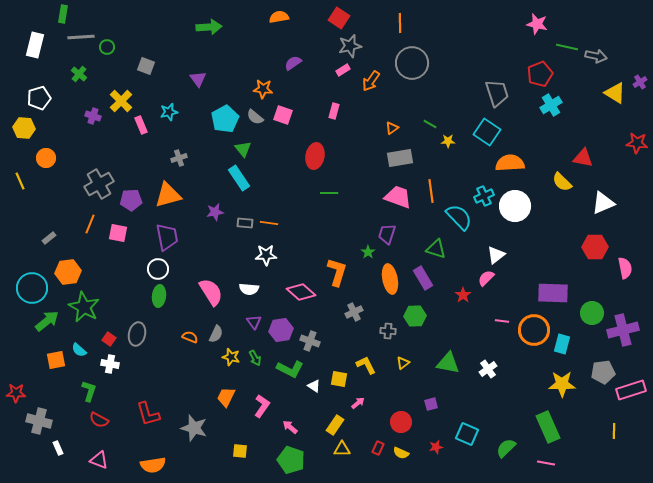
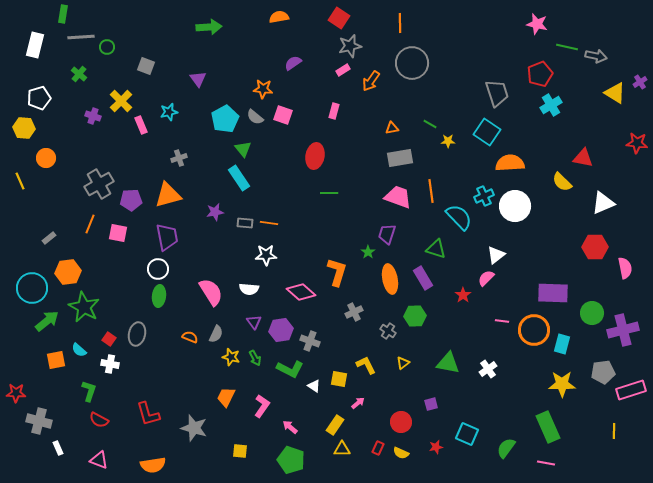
orange triangle at (392, 128): rotated 24 degrees clockwise
gray cross at (388, 331): rotated 28 degrees clockwise
green semicircle at (506, 448): rotated 10 degrees counterclockwise
